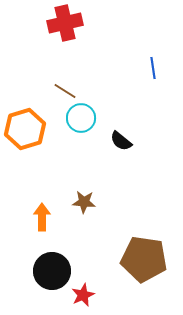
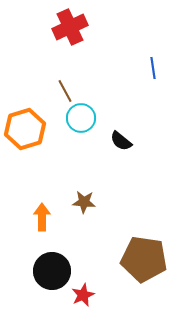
red cross: moved 5 px right, 4 px down; rotated 12 degrees counterclockwise
brown line: rotated 30 degrees clockwise
